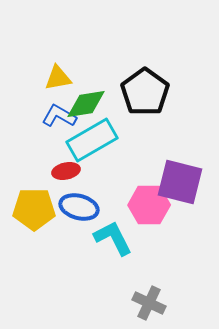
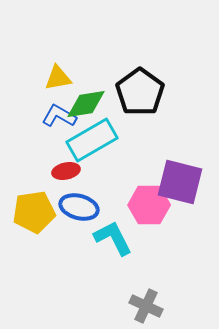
black pentagon: moved 5 px left
yellow pentagon: moved 3 px down; rotated 9 degrees counterclockwise
gray cross: moved 3 px left, 3 px down
